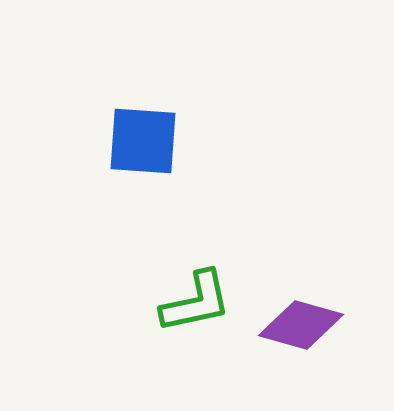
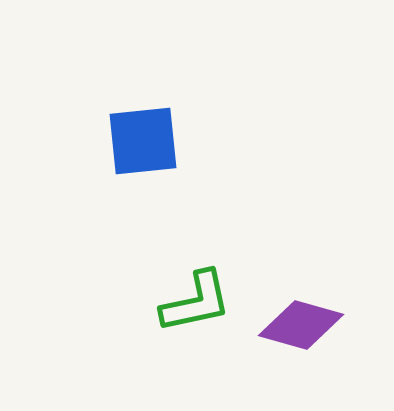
blue square: rotated 10 degrees counterclockwise
